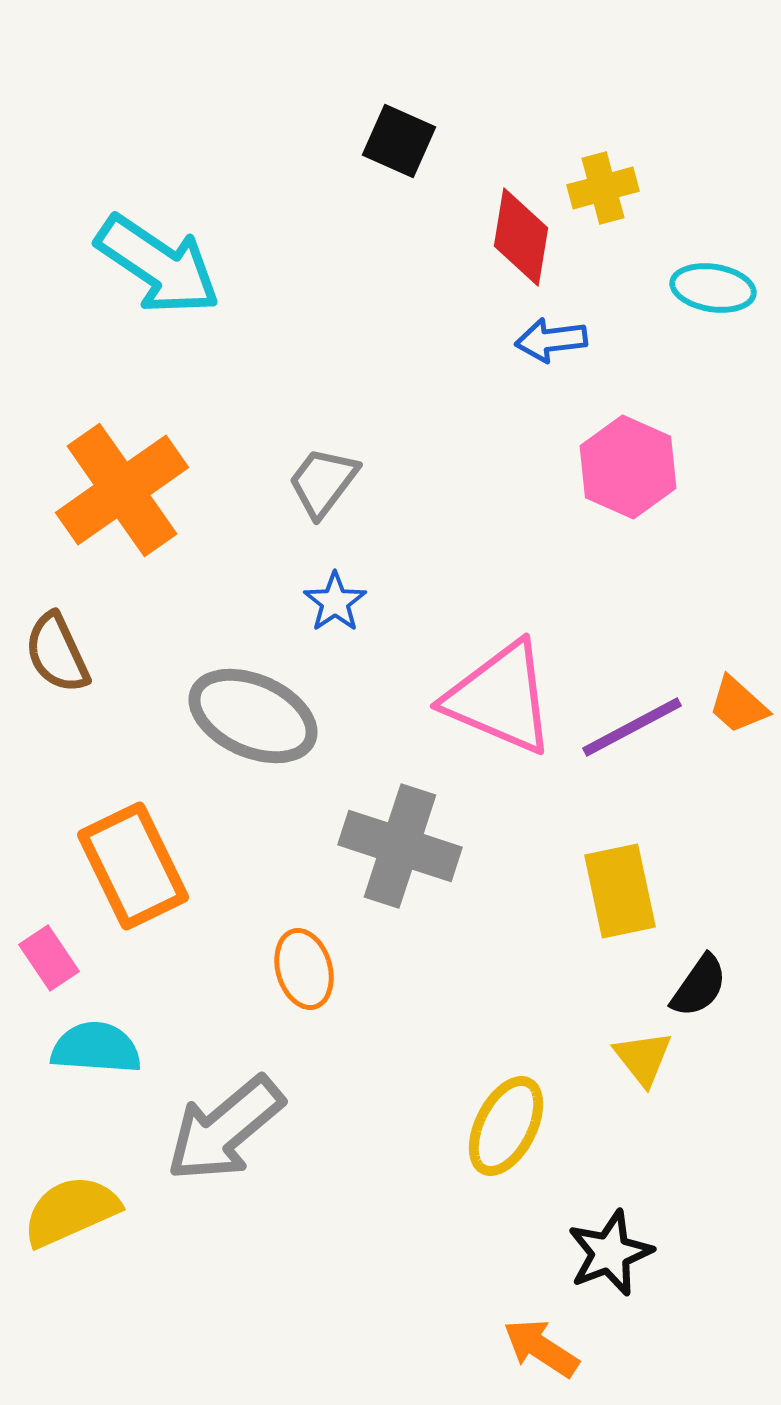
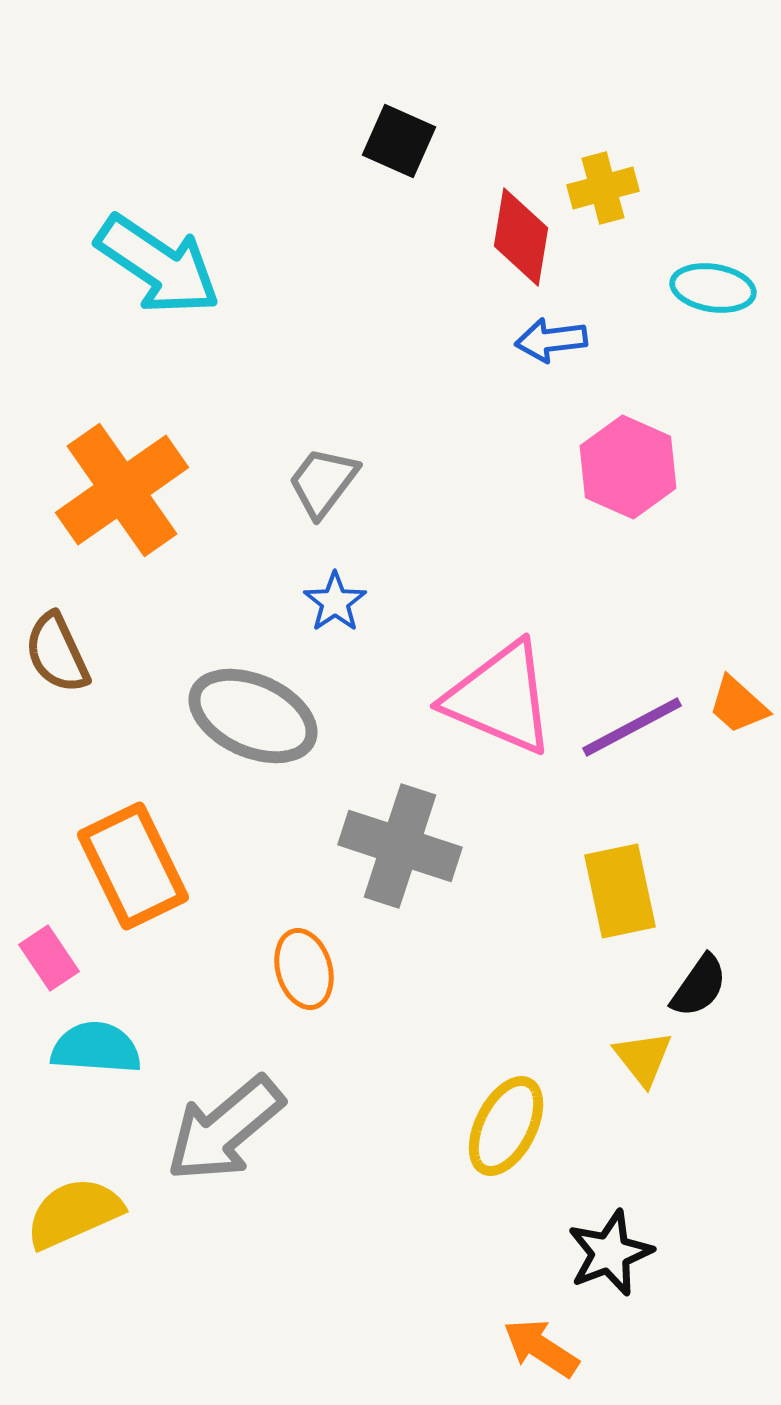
yellow semicircle: moved 3 px right, 2 px down
